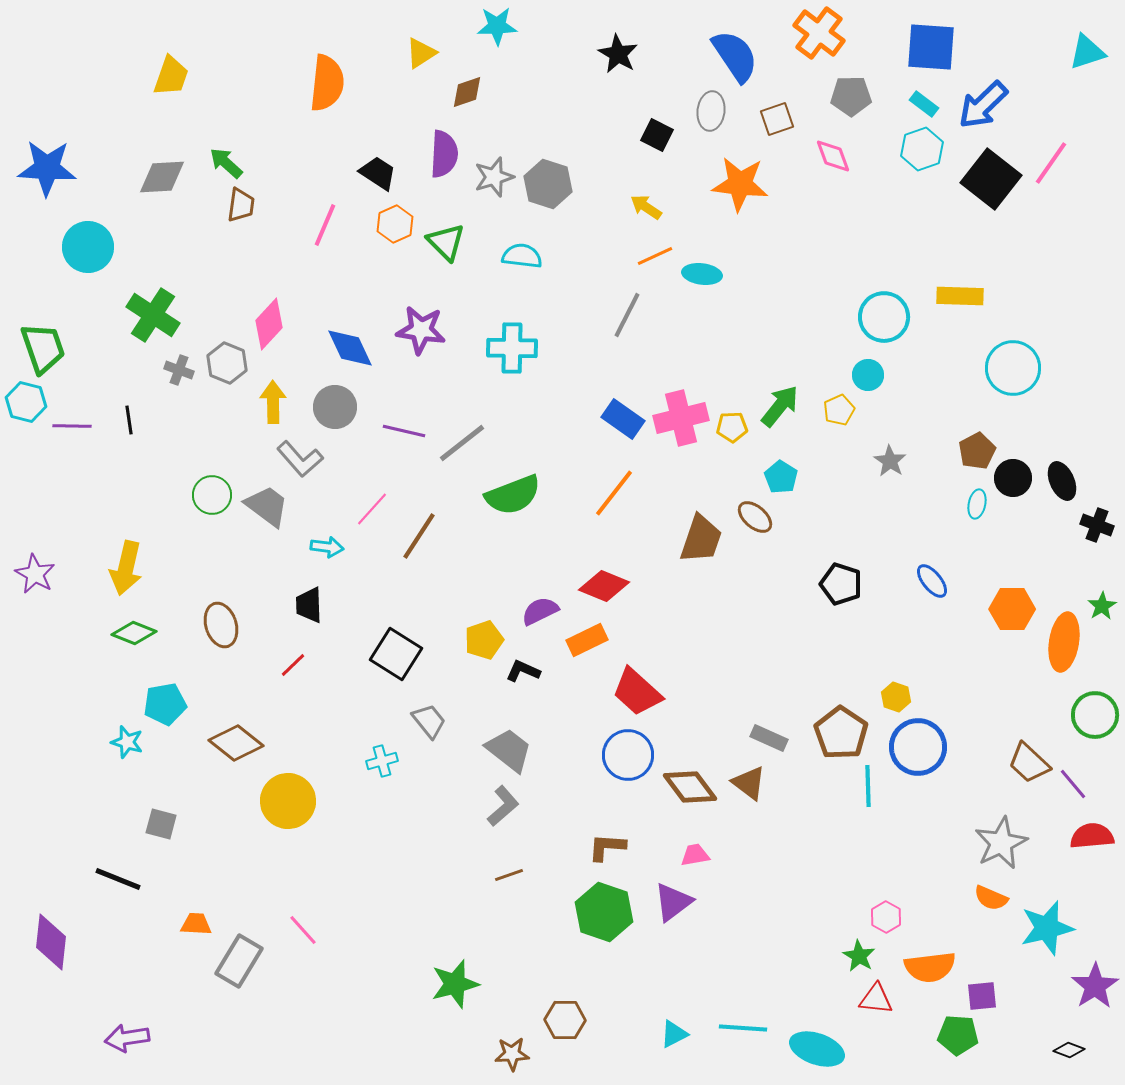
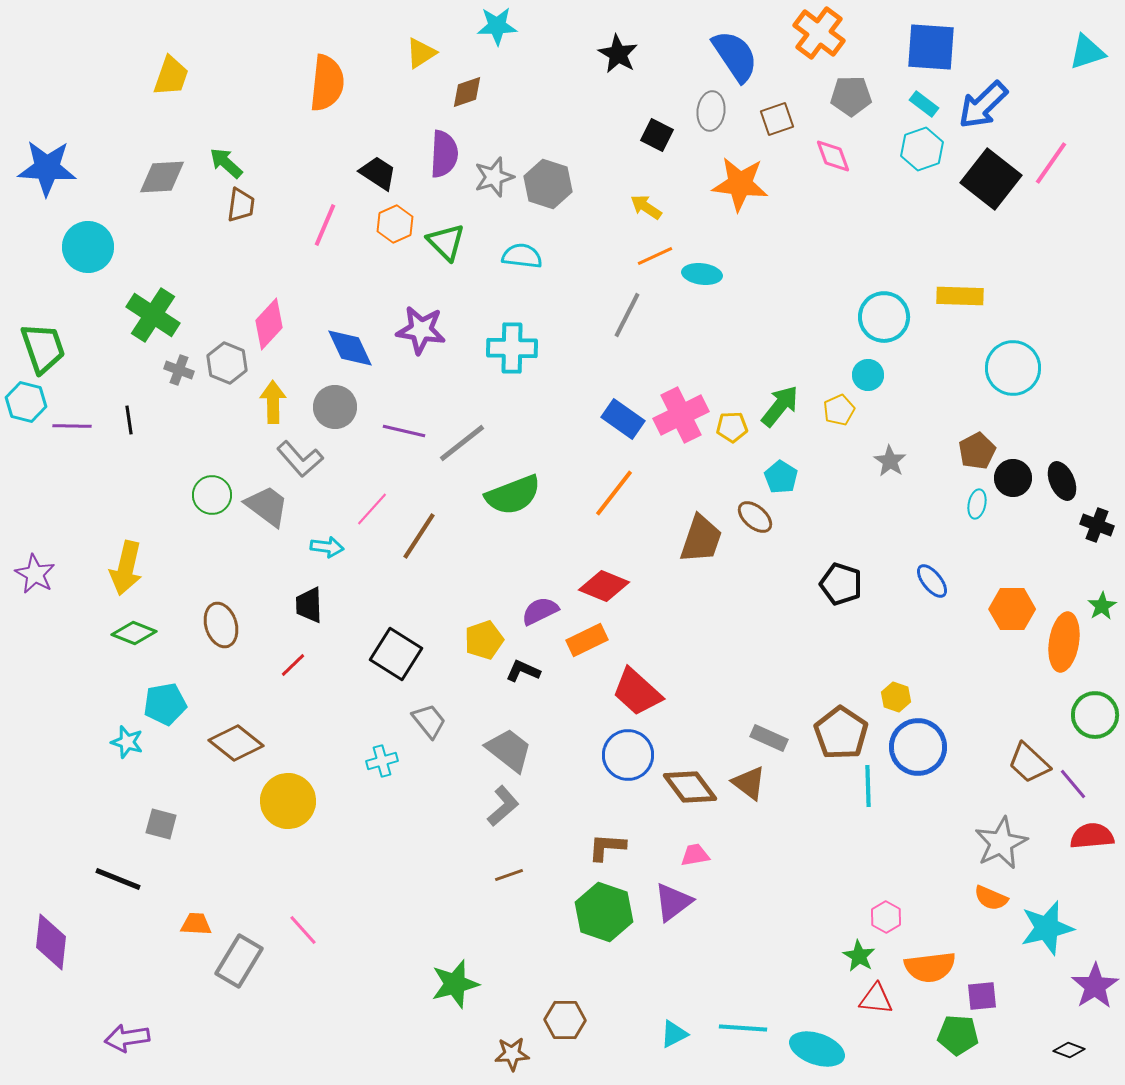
pink cross at (681, 418): moved 3 px up; rotated 12 degrees counterclockwise
